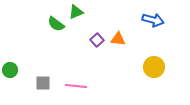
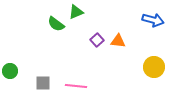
orange triangle: moved 2 px down
green circle: moved 1 px down
